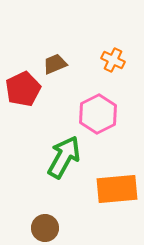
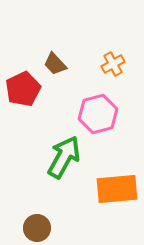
orange cross: moved 4 px down; rotated 35 degrees clockwise
brown trapezoid: rotated 110 degrees counterclockwise
pink hexagon: rotated 12 degrees clockwise
brown circle: moved 8 px left
